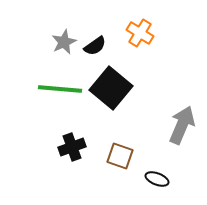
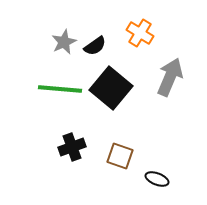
gray arrow: moved 12 px left, 48 px up
